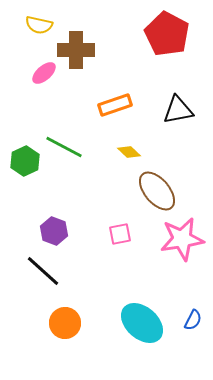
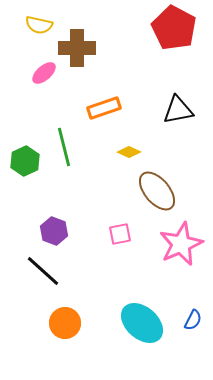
red pentagon: moved 7 px right, 6 px up
brown cross: moved 1 px right, 2 px up
orange rectangle: moved 11 px left, 3 px down
green line: rotated 48 degrees clockwise
yellow diamond: rotated 20 degrees counterclockwise
pink star: moved 1 px left, 5 px down; rotated 15 degrees counterclockwise
